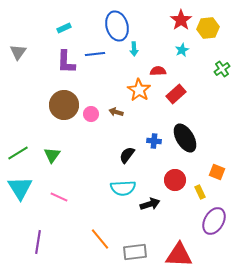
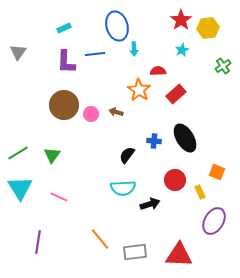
green cross: moved 1 px right, 3 px up
